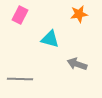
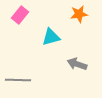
pink rectangle: rotated 12 degrees clockwise
cyan triangle: moved 1 px right, 2 px up; rotated 30 degrees counterclockwise
gray line: moved 2 px left, 1 px down
